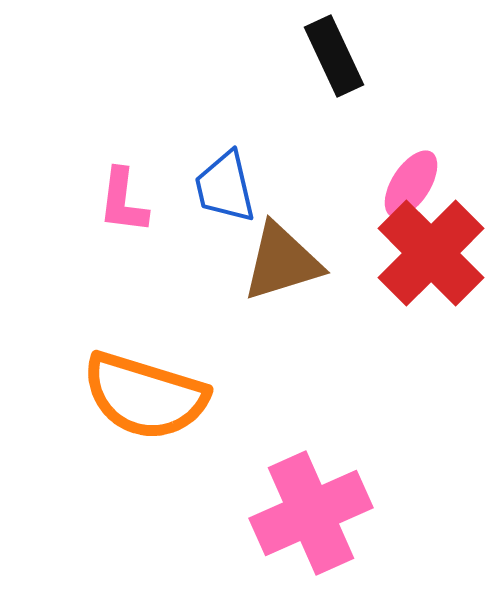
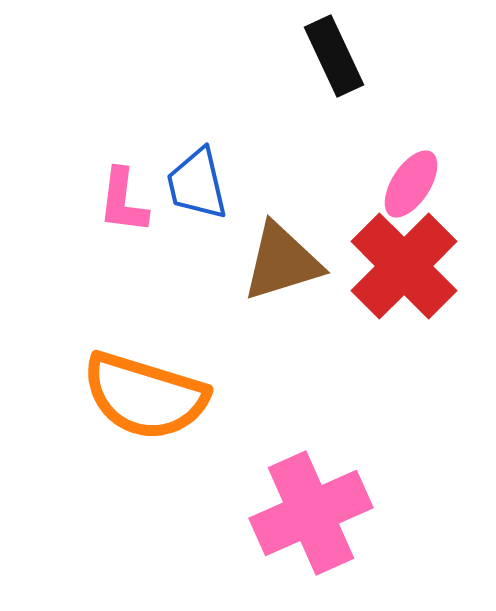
blue trapezoid: moved 28 px left, 3 px up
red cross: moved 27 px left, 13 px down
